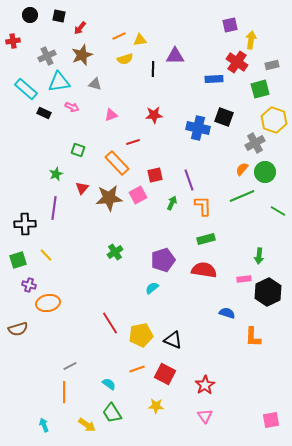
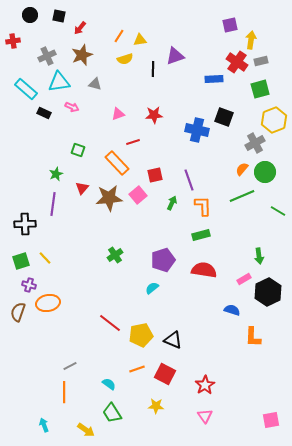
orange line at (119, 36): rotated 32 degrees counterclockwise
purple triangle at (175, 56): rotated 18 degrees counterclockwise
gray rectangle at (272, 65): moved 11 px left, 4 px up
pink triangle at (111, 115): moved 7 px right, 1 px up
yellow hexagon at (274, 120): rotated 20 degrees clockwise
blue cross at (198, 128): moved 1 px left, 2 px down
pink square at (138, 195): rotated 12 degrees counterclockwise
purple line at (54, 208): moved 1 px left, 4 px up
green rectangle at (206, 239): moved 5 px left, 4 px up
green cross at (115, 252): moved 3 px down
yellow line at (46, 255): moved 1 px left, 3 px down
green arrow at (259, 256): rotated 14 degrees counterclockwise
green square at (18, 260): moved 3 px right, 1 px down
pink rectangle at (244, 279): rotated 24 degrees counterclockwise
blue semicircle at (227, 313): moved 5 px right, 3 px up
red line at (110, 323): rotated 20 degrees counterclockwise
brown semicircle at (18, 329): moved 17 px up; rotated 126 degrees clockwise
yellow arrow at (87, 425): moved 1 px left, 5 px down
